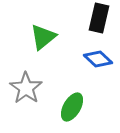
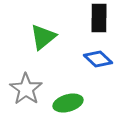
black rectangle: rotated 12 degrees counterclockwise
gray star: moved 1 px down
green ellipse: moved 4 px left, 4 px up; rotated 44 degrees clockwise
